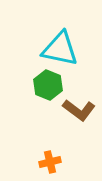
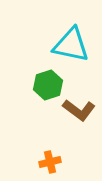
cyan triangle: moved 11 px right, 4 px up
green hexagon: rotated 20 degrees clockwise
